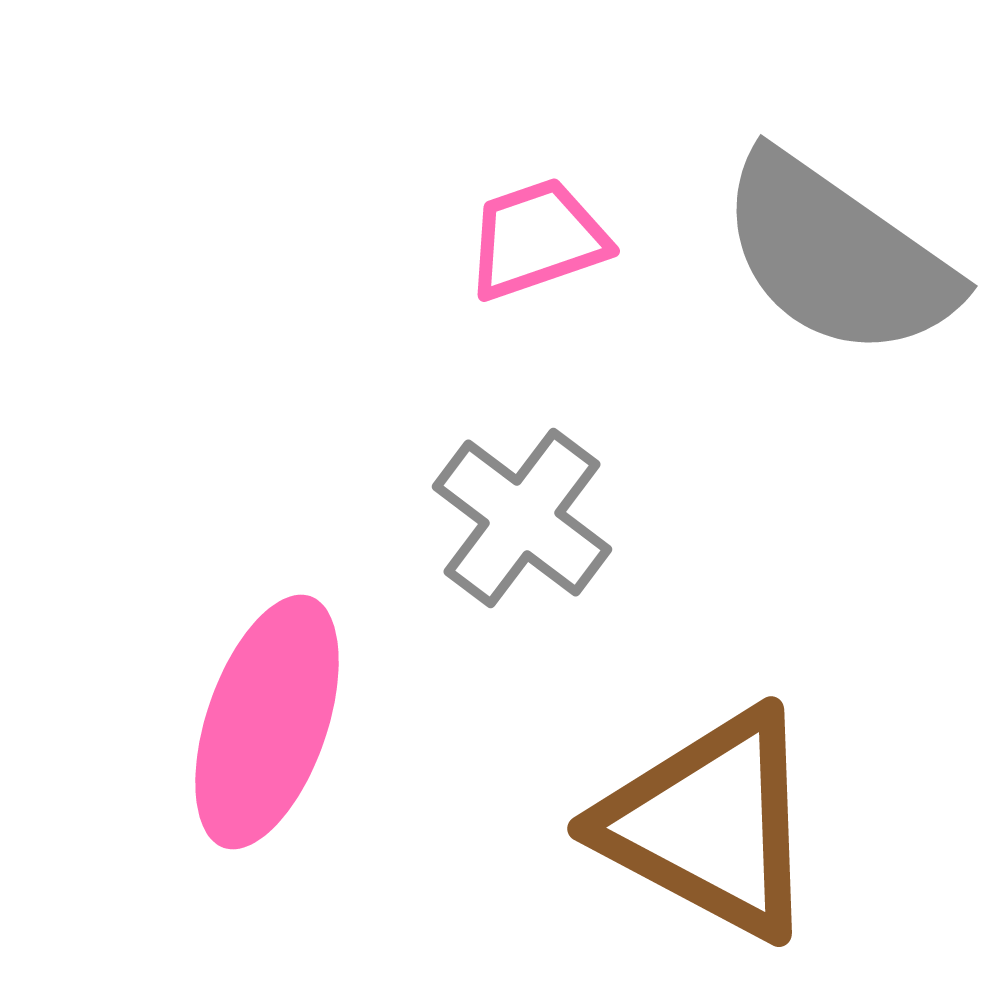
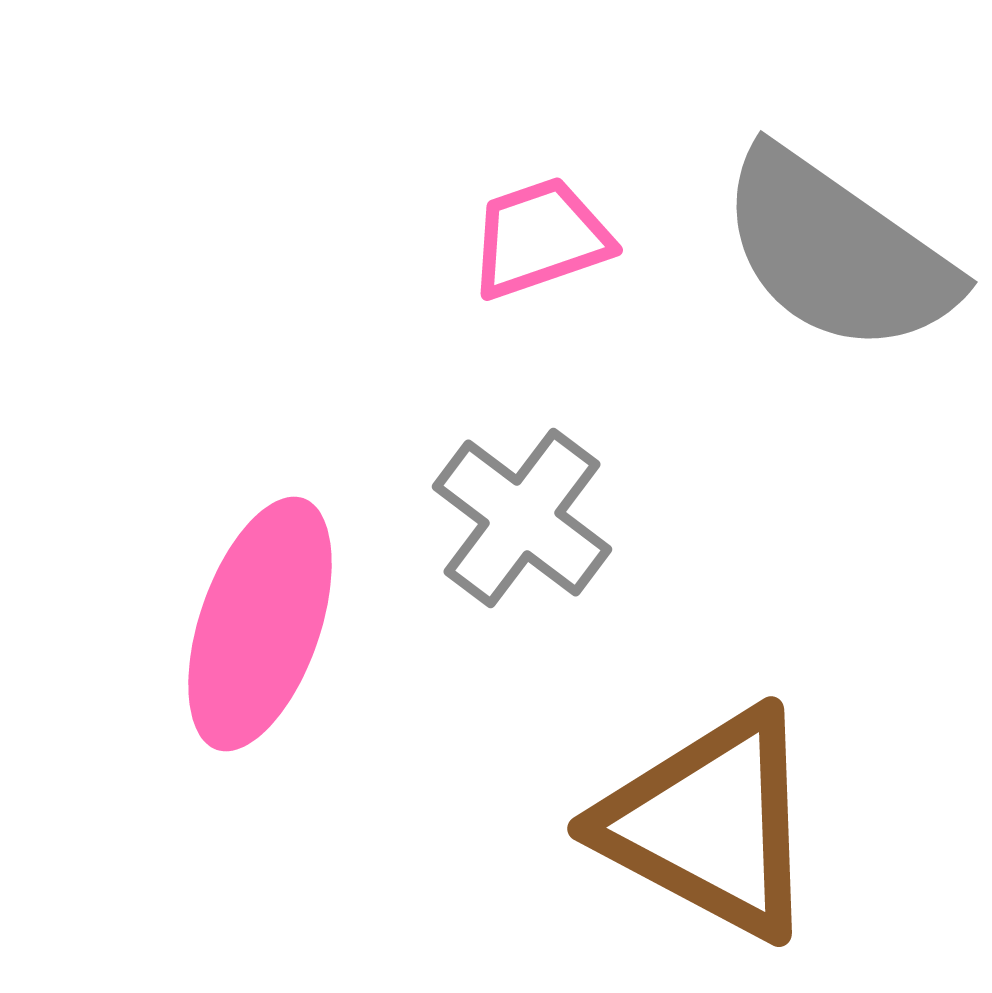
pink trapezoid: moved 3 px right, 1 px up
gray semicircle: moved 4 px up
pink ellipse: moved 7 px left, 98 px up
